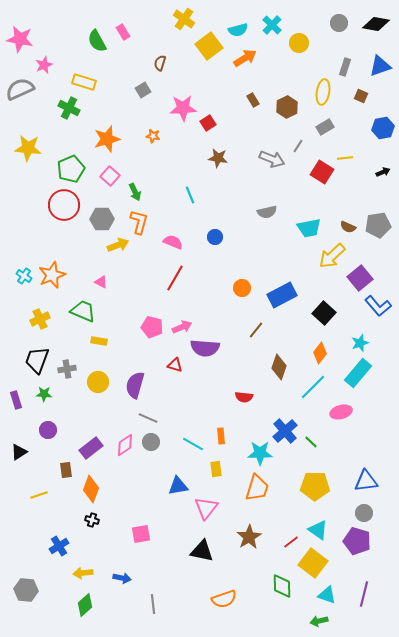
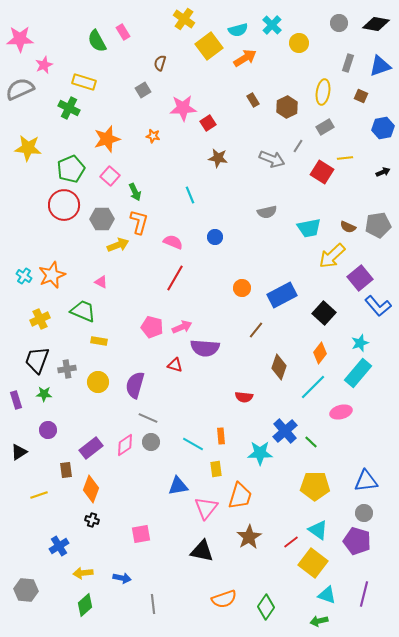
pink star at (20, 39): rotated 12 degrees counterclockwise
gray rectangle at (345, 67): moved 3 px right, 4 px up
orange trapezoid at (257, 488): moved 17 px left, 8 px down
green diamond at (282, 586): moved 16 px left, 21 px down; rotated 35 degrees clockwise
